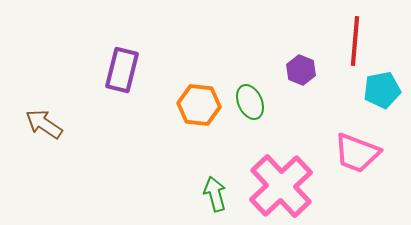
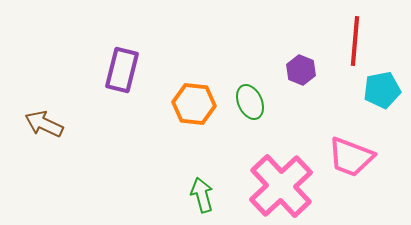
orange hexagon: moved 5 px left, 1 px up
brown arrow: rotated 9 degrees counterclockwise
pink trapezoid: moved 6 px left, 4 px down
green arrow: moved 13 px left, 1 px down
